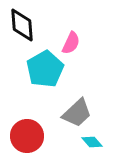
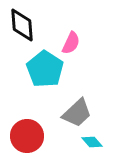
cyan pentagon: rotated 9 degrees counterclockwise
